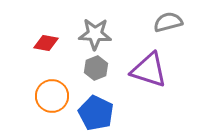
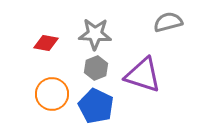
purple triangle: moved 6 px left, 5 px down
orange circle: moved 2 px up
blue pentagon: moved 7 px up
